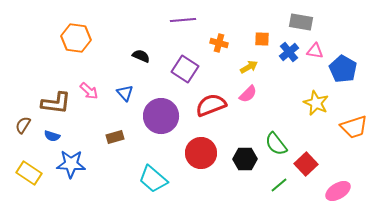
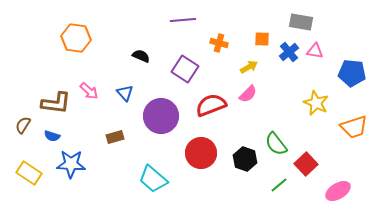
blue pentagon: moved 9 px right, 4 px down; rotated 24 degrees counterclockwise
black hexagon: rotated 20 degrees clockwise
